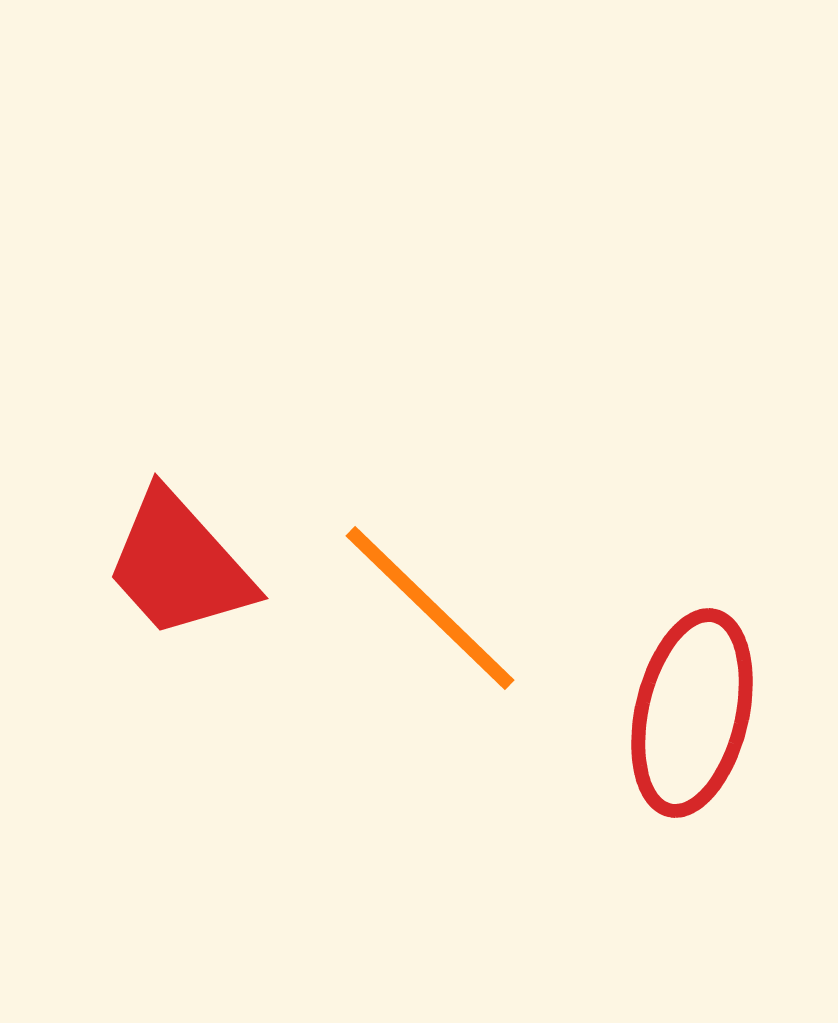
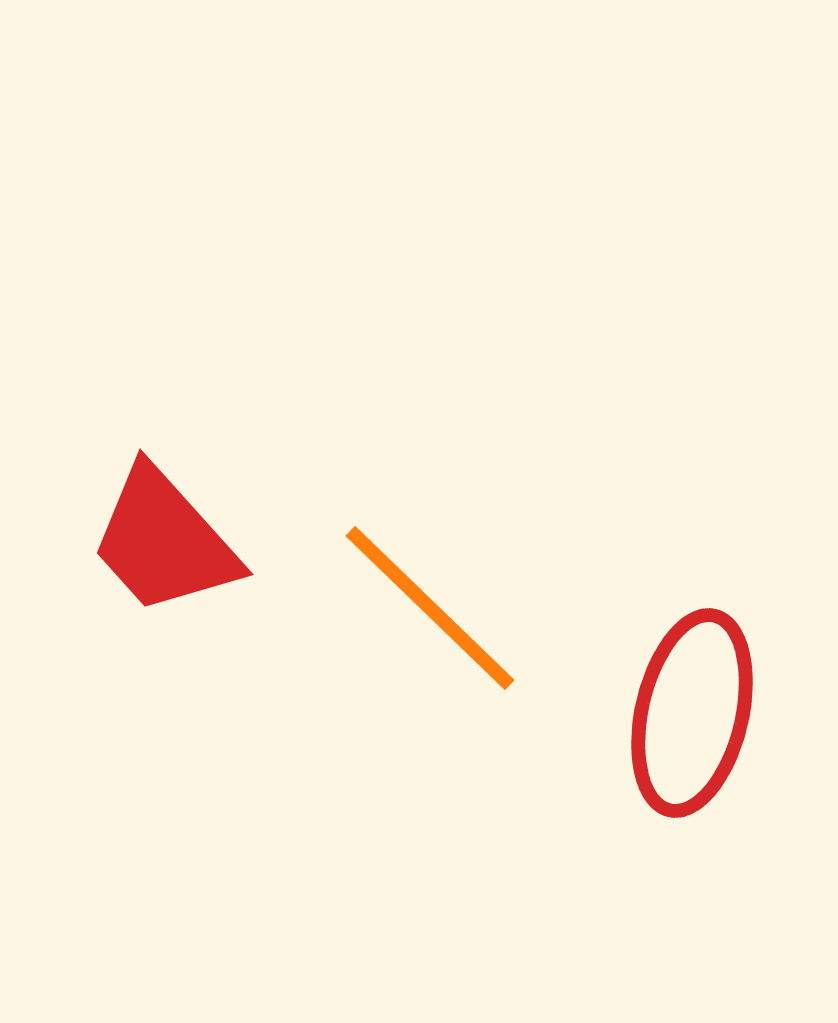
red trapezoid: moved 15 px left, 24 px up
